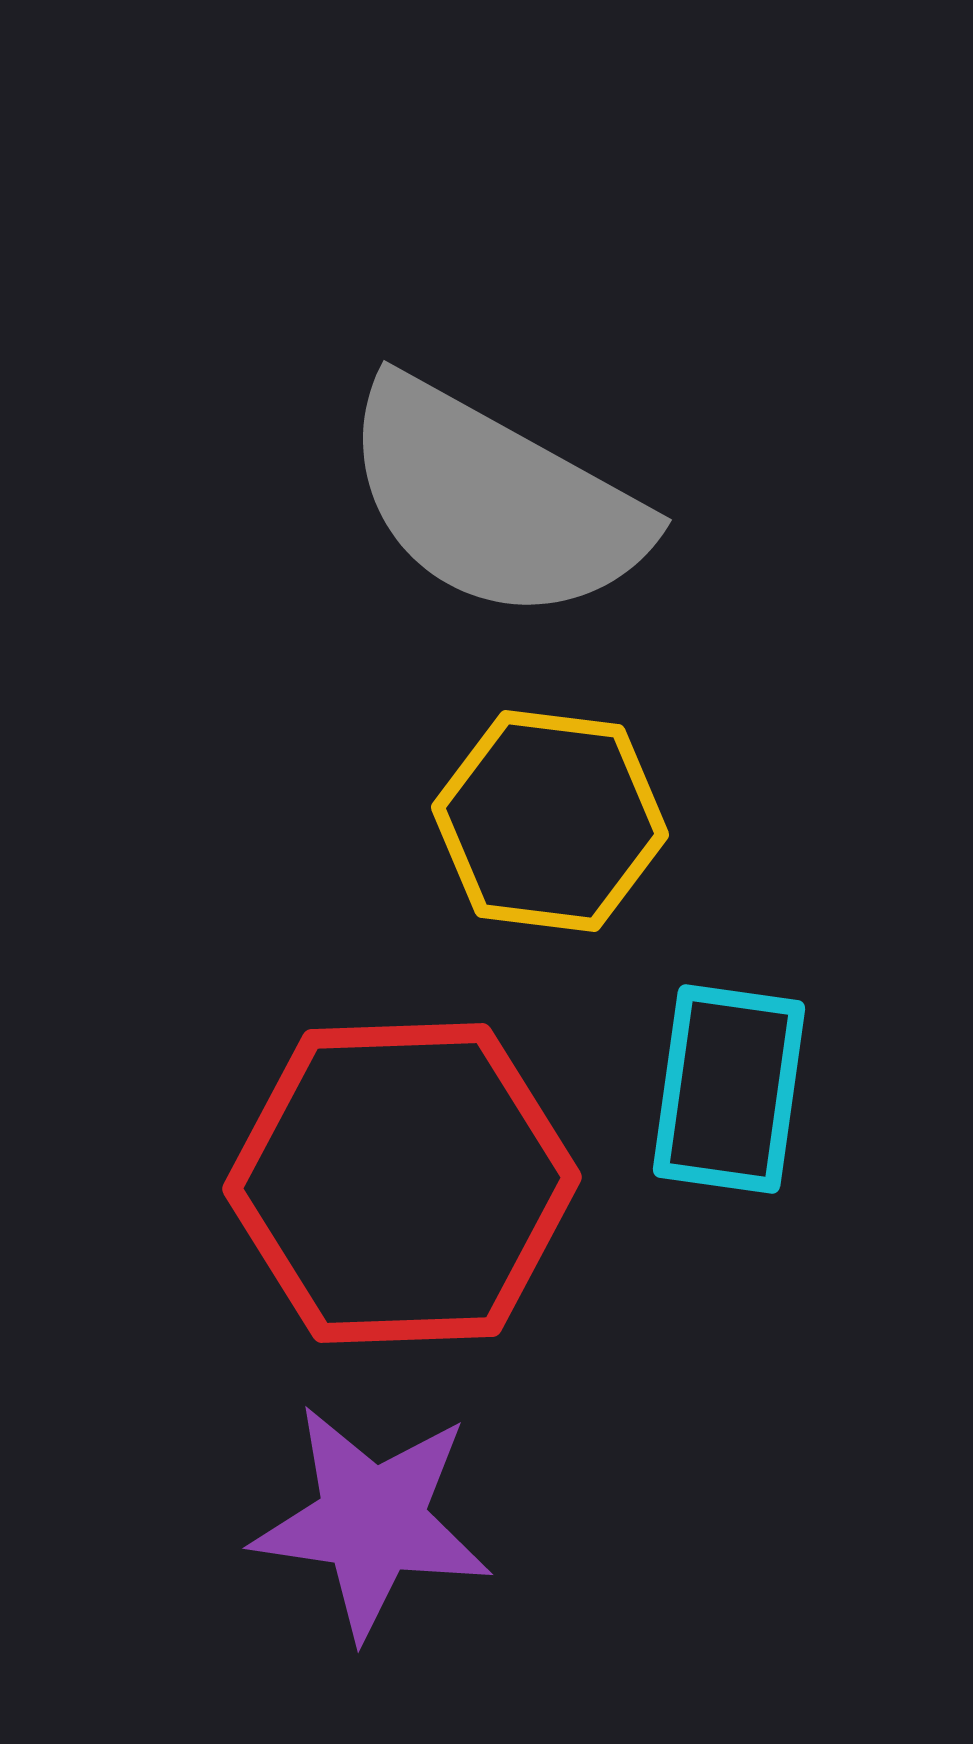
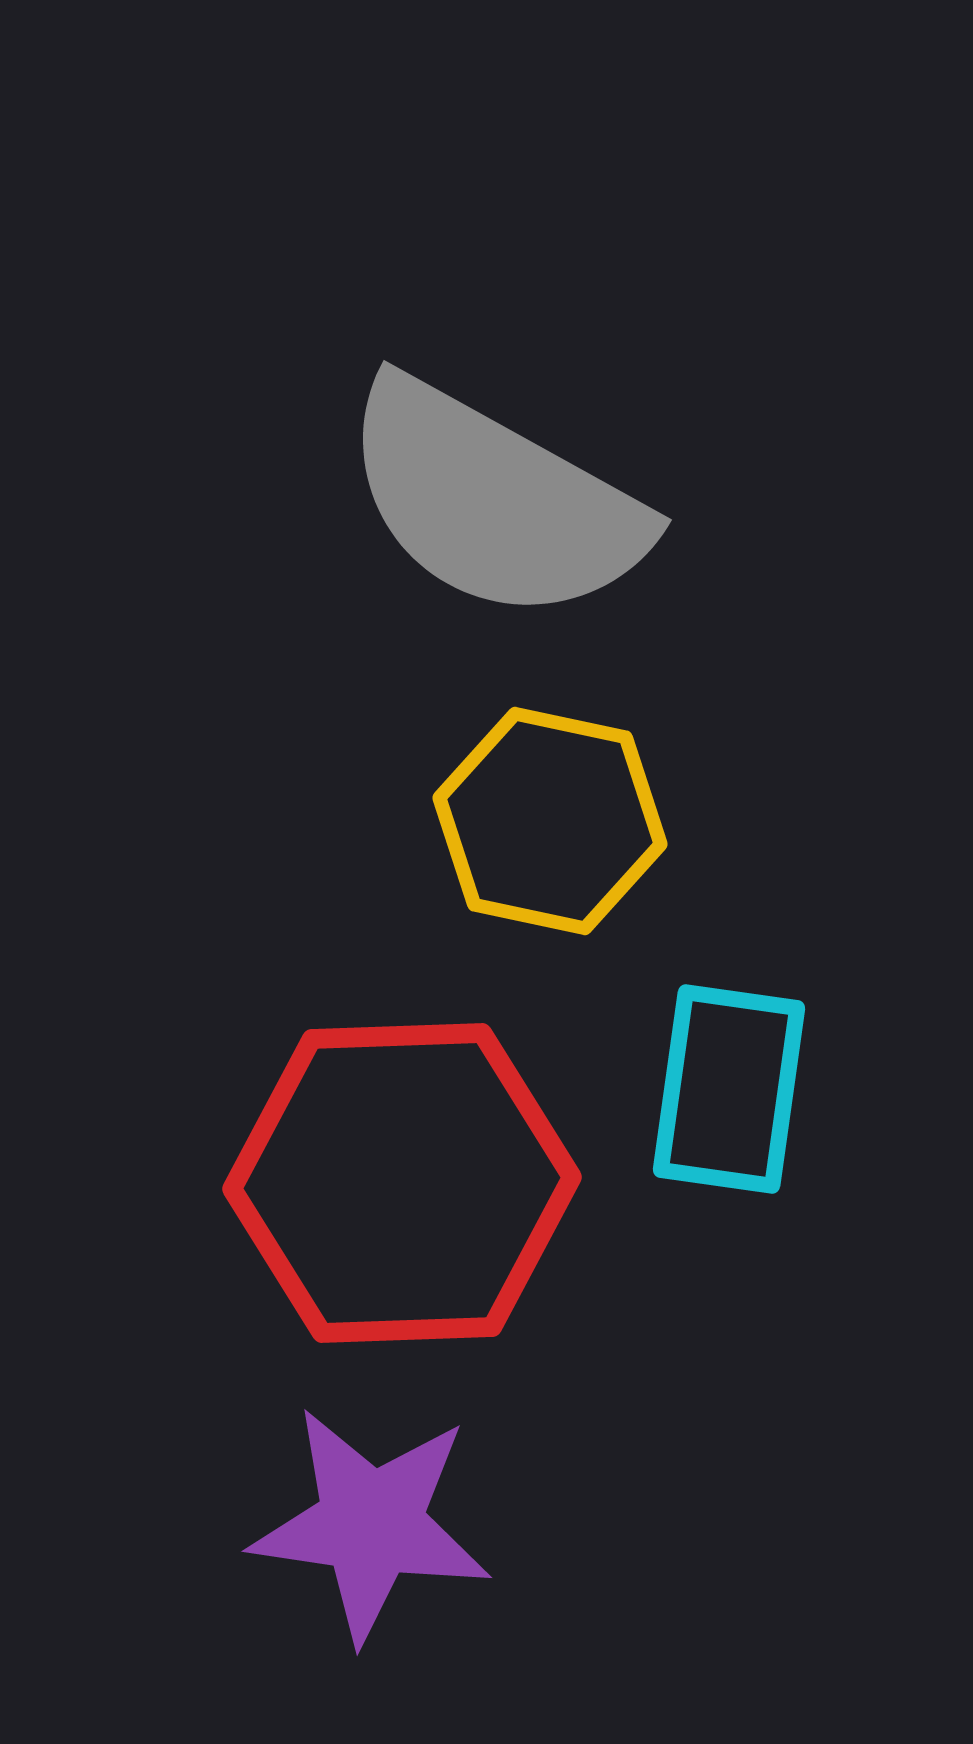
yellow hexagon: rotated 5 degrees clockwise
purple star: moved 1 px left, 3 px down
